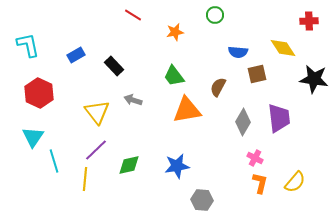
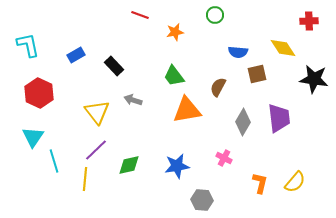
red line: moved 7 px right; rotated 12 degrees counterclockwise
pink cross: moved 31 px left
